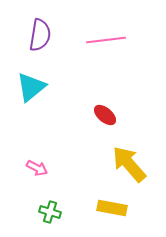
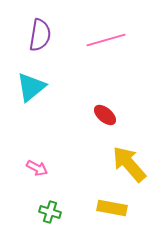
pink line: rotated 9 degrees counterclockwise
